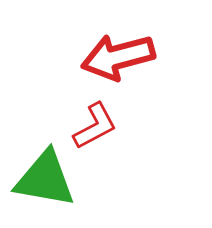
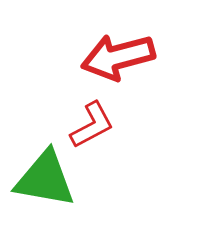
red L-shape: moved 3 px left, 1 px up
